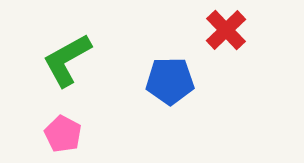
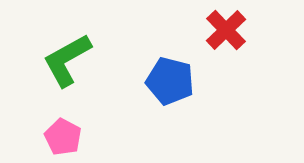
blue pentagon: rotated 15 degrees clockwise
pink pentagon: moved 3 px down
